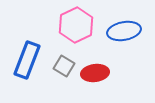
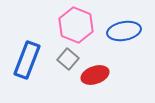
pink hexagon: rotated 12 degrees counterclockwise
gray square: moved 4 px right, 7 px up; rotated 10 degrees clockwise
red ellipse: moved 2 px down; rotated 12 degrees counterclockwise
